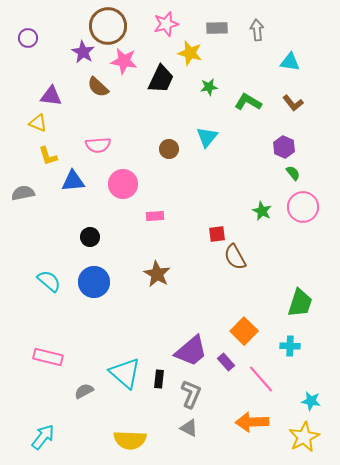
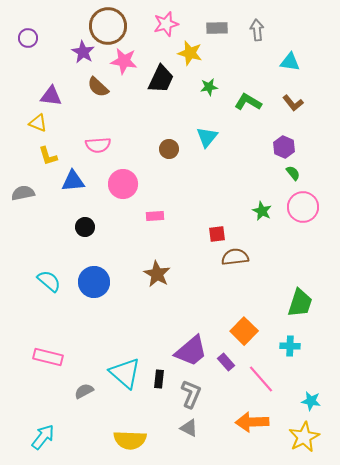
black circle at (90, 237): moved 5 px left, 10 px up
brown semicircle at (235, 257): rotated 112 degrees clockwise
